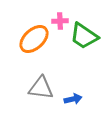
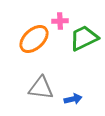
green trapezoid: moved 2 px down; rotated 120 degrees clockwise
